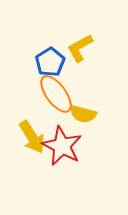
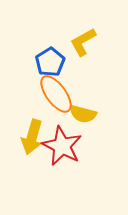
yellow L-shape: moved 3 px right, 6 px up
yellow arrow: rotated 48 degrees clockwise
